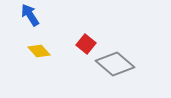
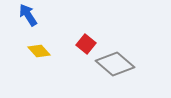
blue arrow: moved 2 px left
